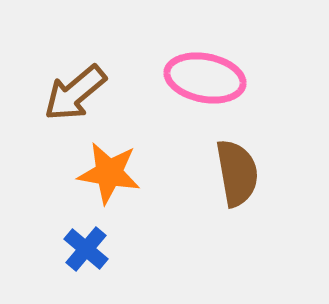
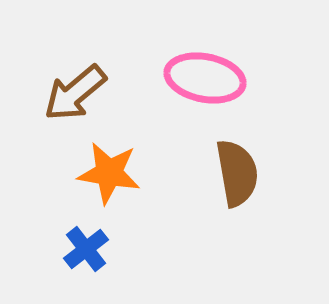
blue cross: rotated 12 degrees clockwise
